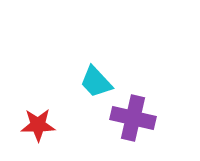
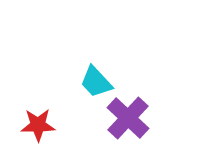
purple cross: moved 5 px left; rotated 30 degrees clockwise
